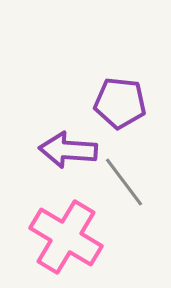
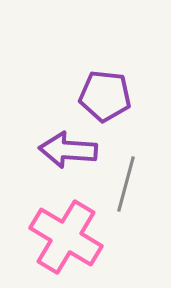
purple pentagon: moved 15 px left, 7 px up
gray line: moved 2 px right, 2 px down; rotated 52 degrees clockwise
